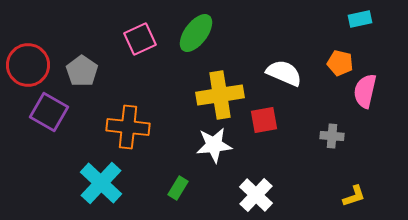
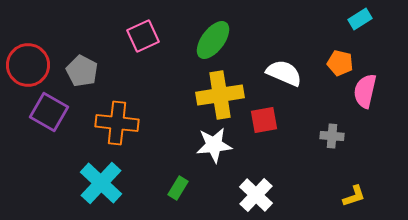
cyan rectangle: rotated 20 degrees counterclockwise
green ellipse: moved 17 px right, 7 px down
pink square: moved 3 px right, 3 px up
gray pentagon: rotated 8 degrees counterclockwise
orange cross: moved 11 px left, 4 px up
